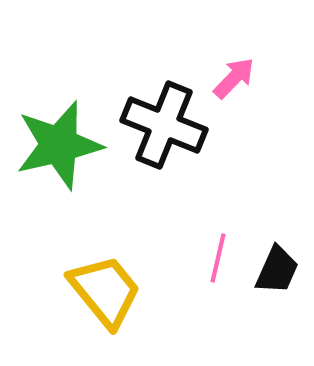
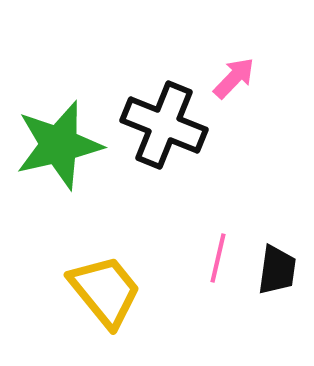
black trapezoid: rotated 16 degrees counterclockwise
